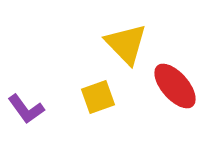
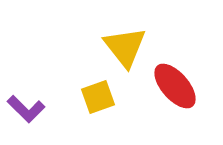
yellow triangle: moved 1 px left, 3 px down; rotated 6 degrees clockwise
purple L-shape: rotated 9 degrees counterclockwise
